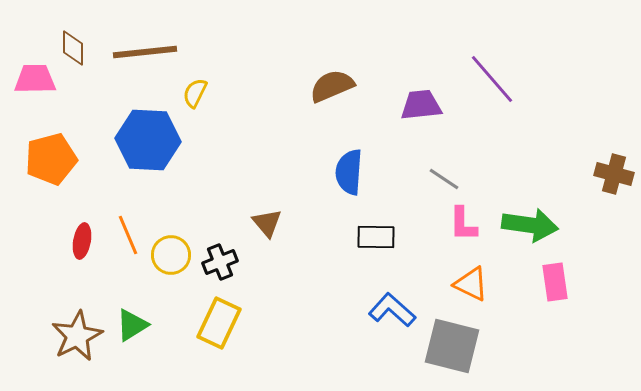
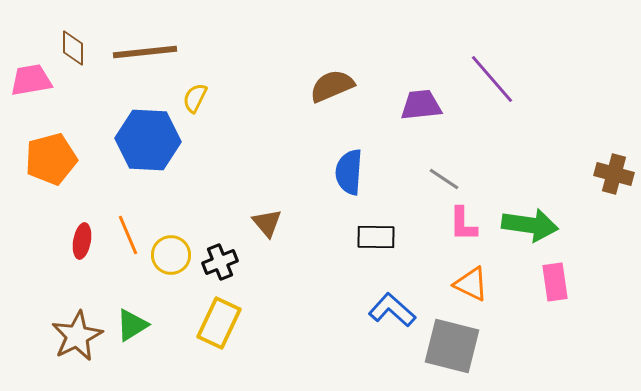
pink trapezoid: moved 4 px left, 1 px down; rotated 9 degrees counterclockwise
yellow semicircle: moved 5 px down
